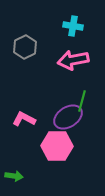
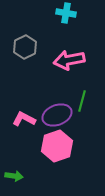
cyan cross: moved 7 px left, 13 px up
pink arrow: moved 4 px left
purple ellipse: moved 11 px left, 2 px up; rotated 12 degrees clockwise
pink hexagon: rotated 20 degrees counterclockwise
